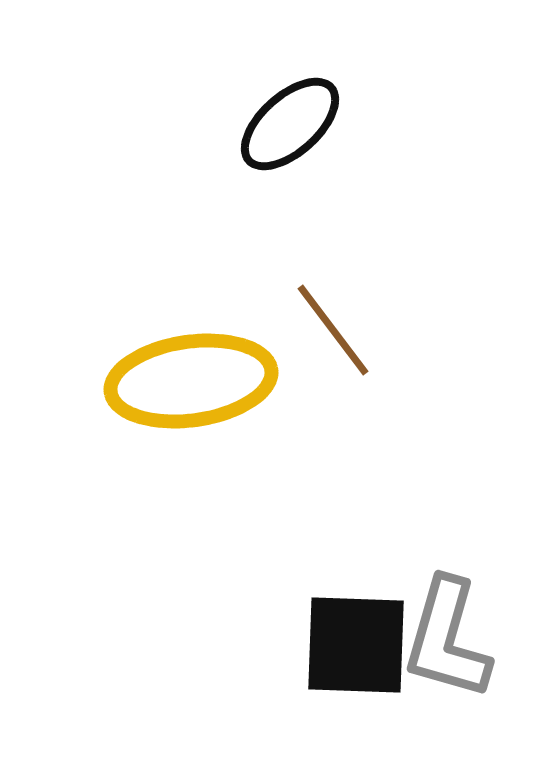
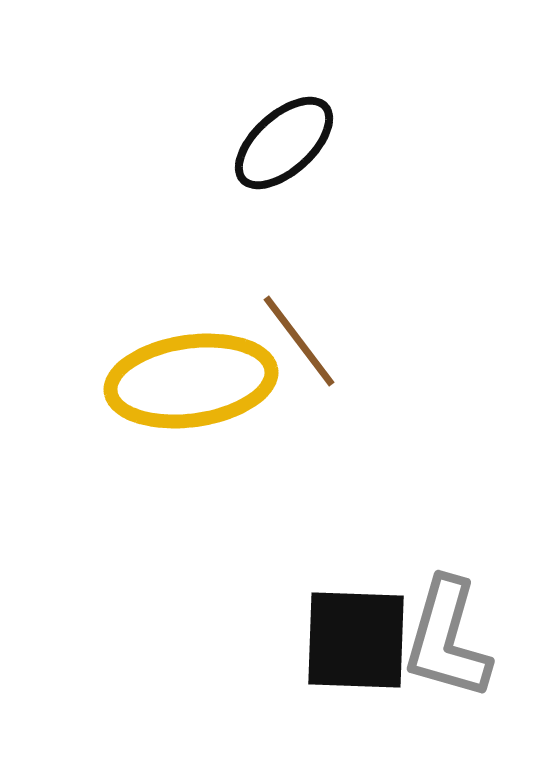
black ellipse: moved 6 px left, 19 px down
brown line: moved 34 px left, 11 px down
black square: moved 5 px up
